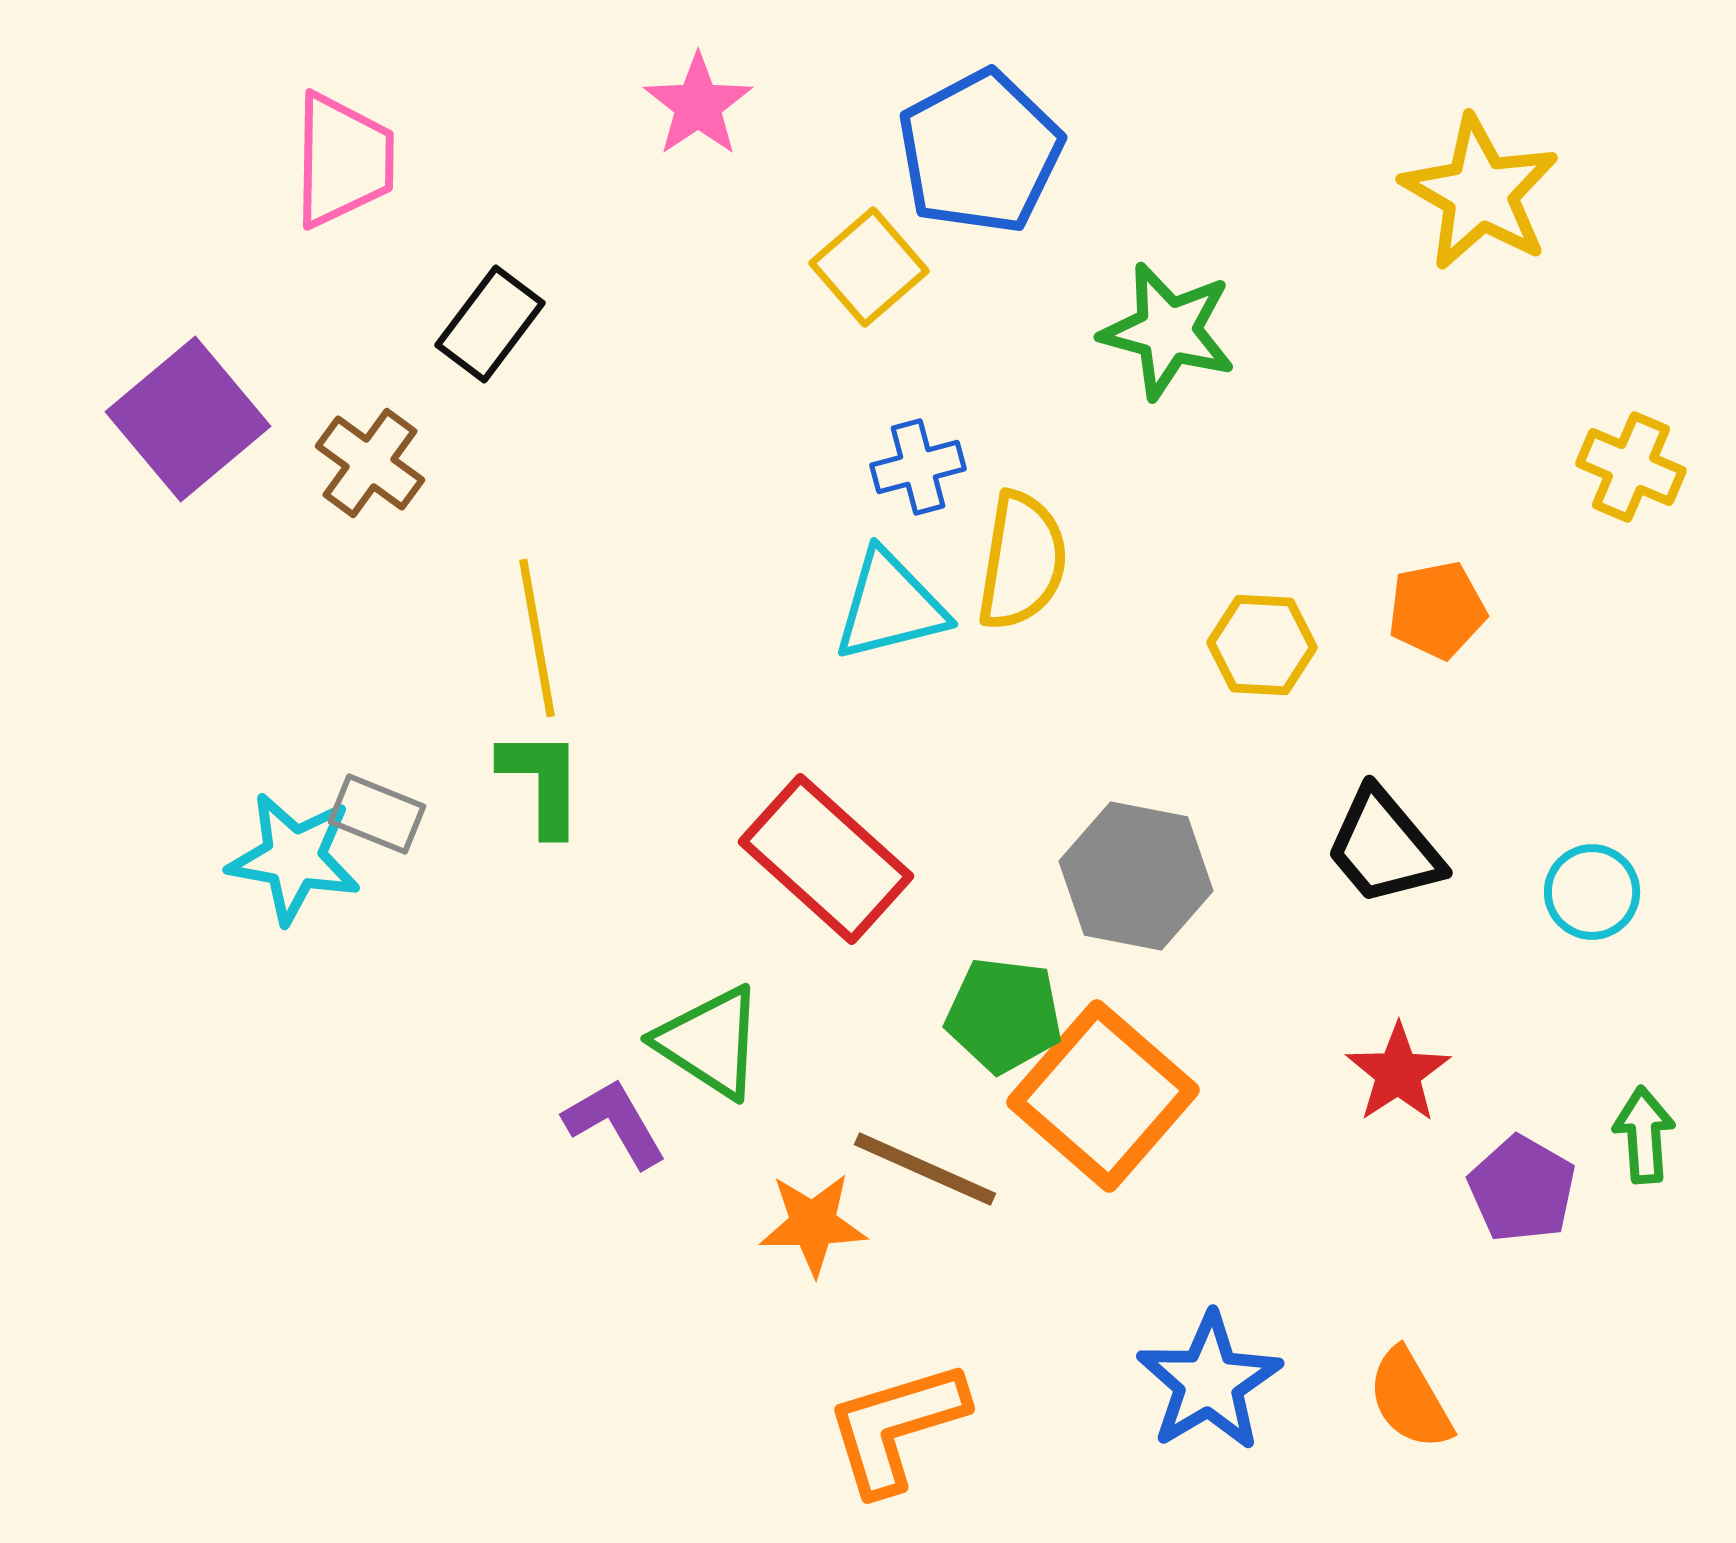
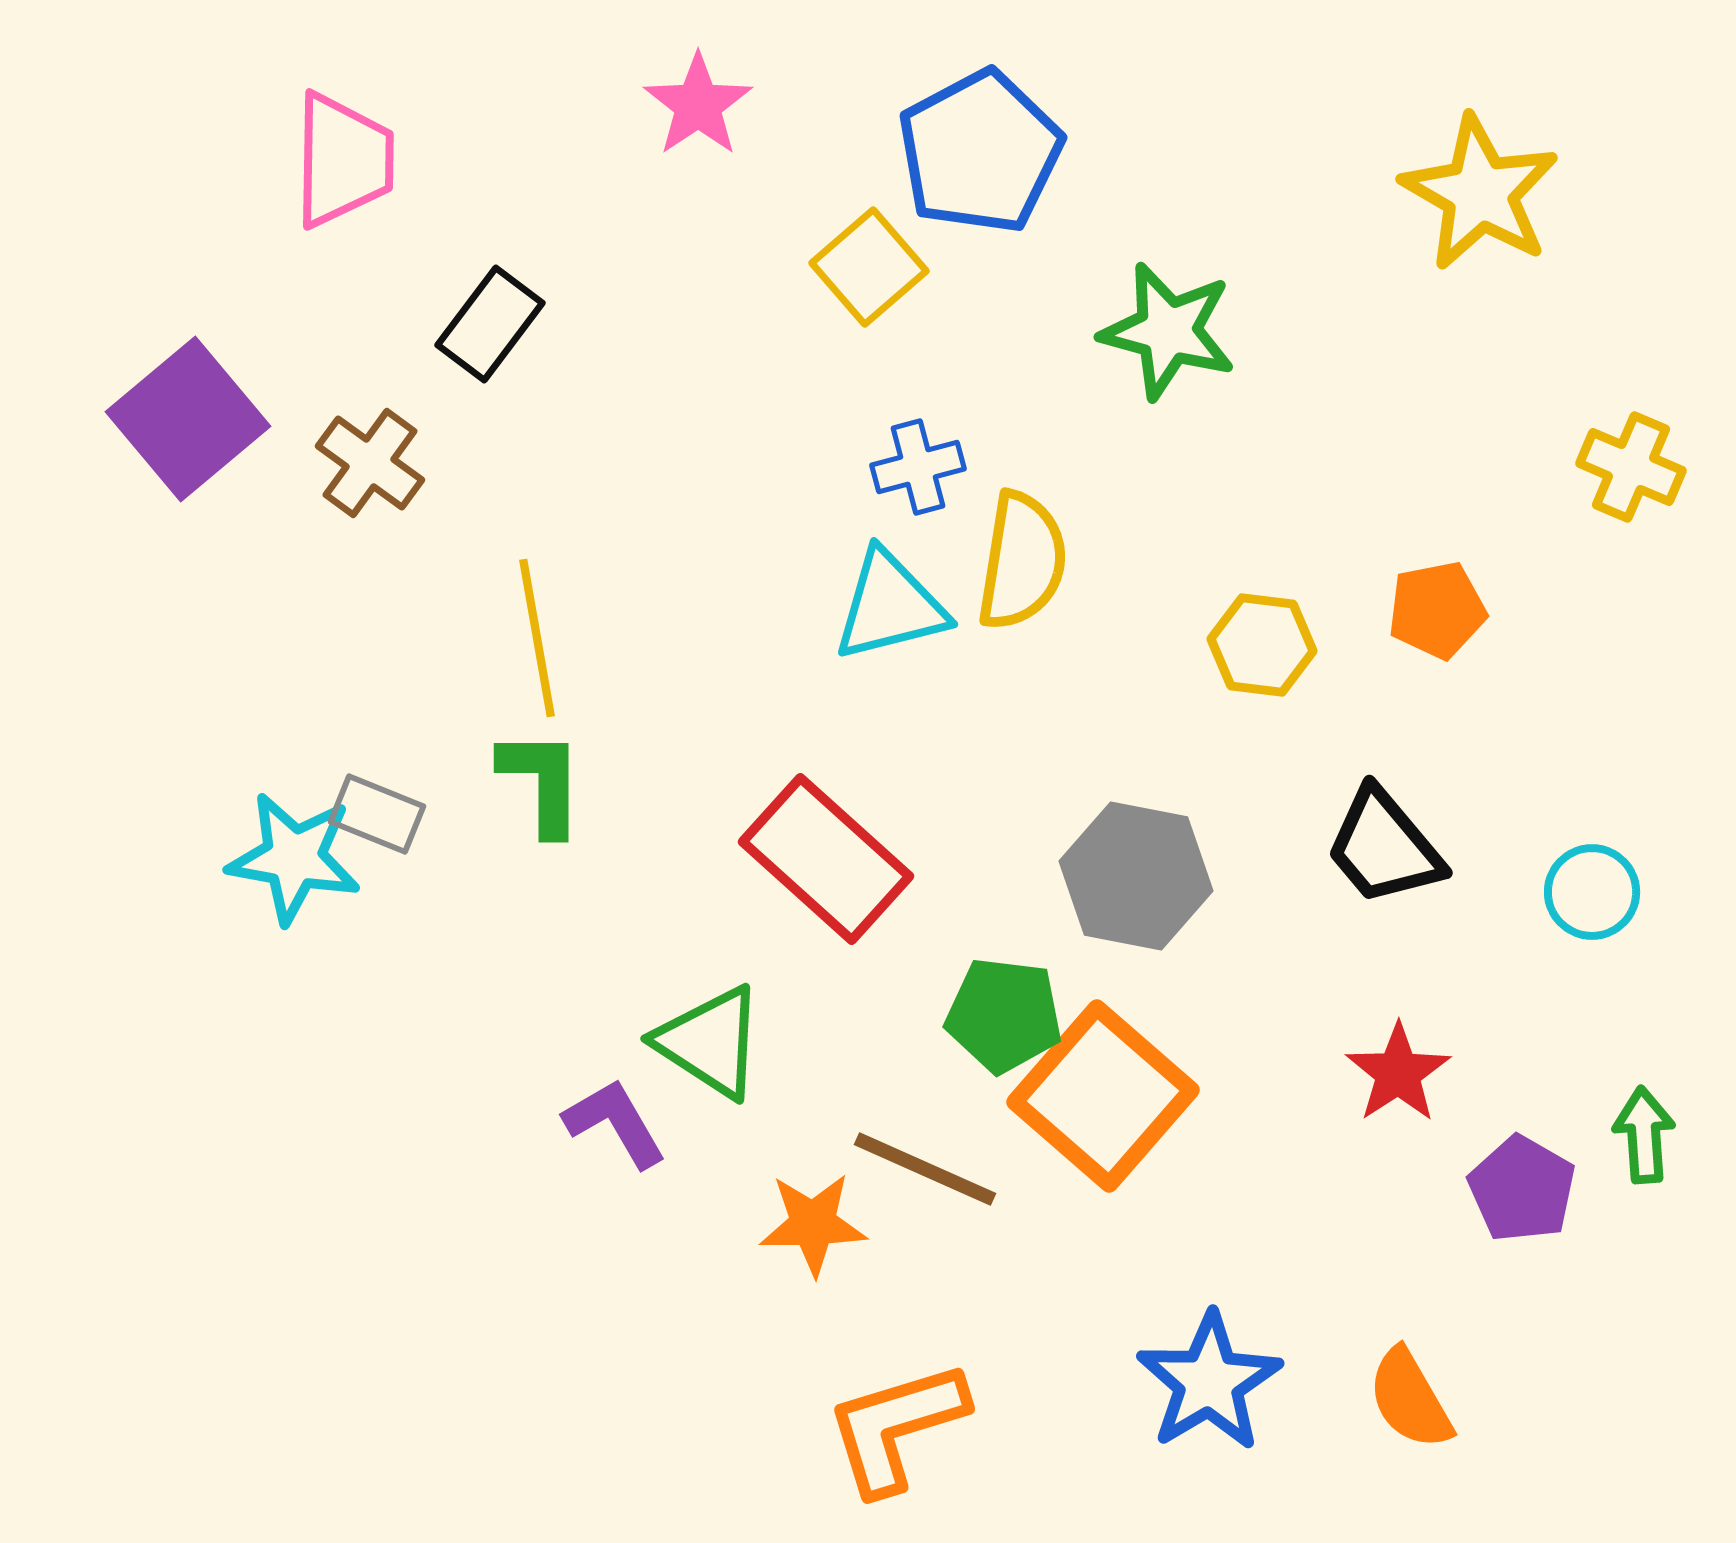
yellow hexagon: rotated 4 degrees clockwise
